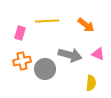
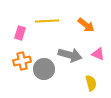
gray circle: moved 1 px left
yellow semicircle: rotated 21 degrees counterclockwise
